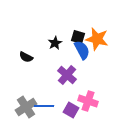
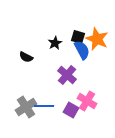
orange star: rotated 10 degrees clockwise
pink cross: moved 1 px left; rotated 12 degrees clockwise
